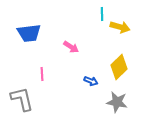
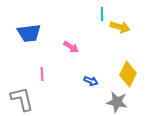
yellow diamond: moved 9 px right, 7 px down; rotated 20 degrees counterclockwise
